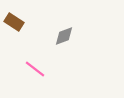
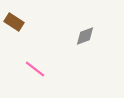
gray diamond: moved 21 px right
